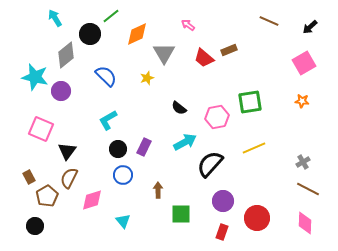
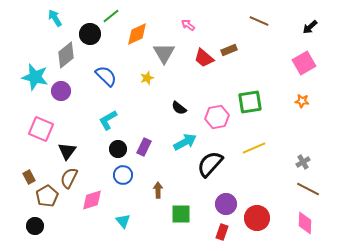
brown line at (269, 21): moved 10 px left
purple circle at (223, 201): moved 3 px right, 3 px down
